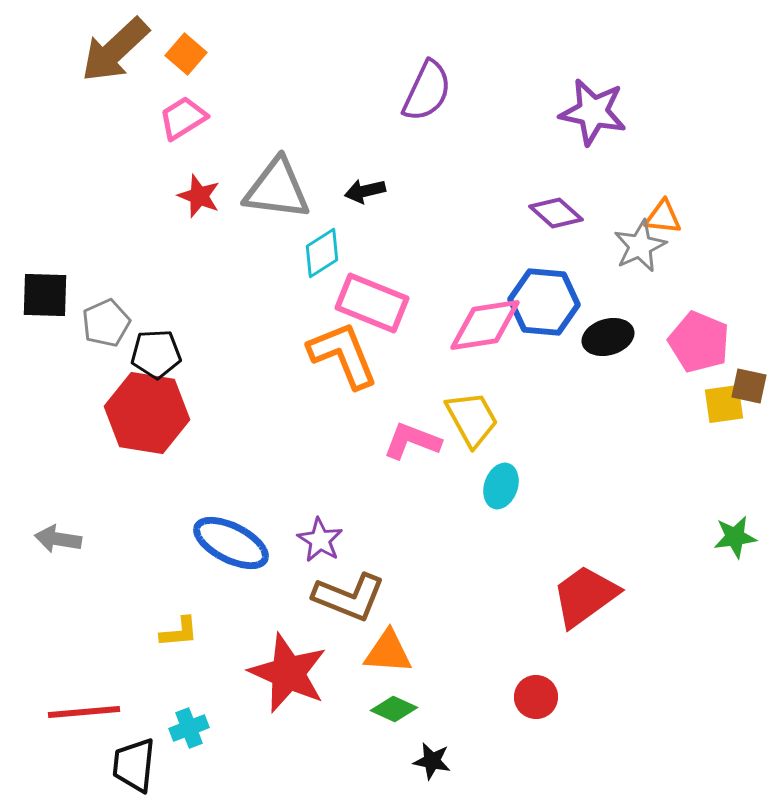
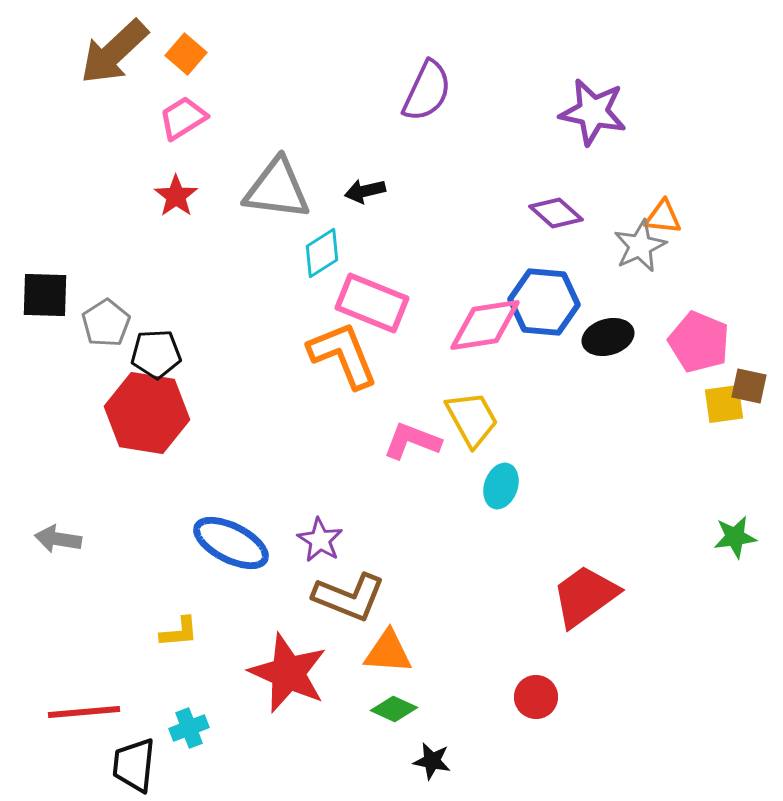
brown arrow at (115, 50): moved 1 px left, 2 px down
red star at (199, 196): moved 23 px left; rotated 15 degrees clockwise
gray pentagon at (106, 323): rotated 9 degrees counterclockwise
